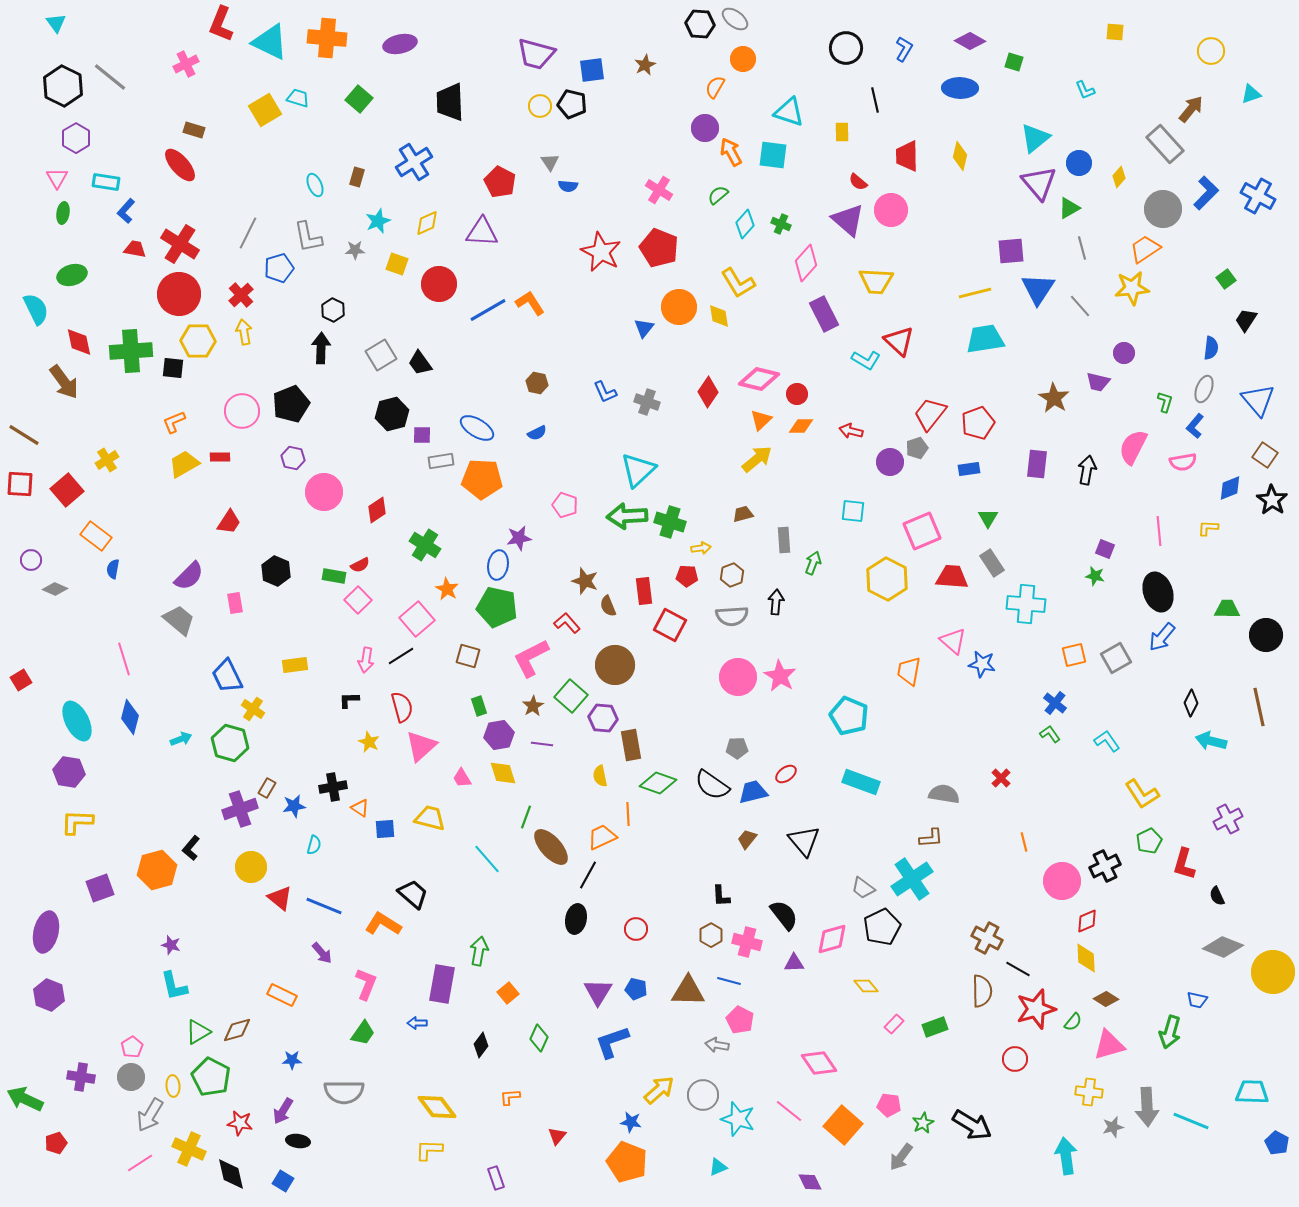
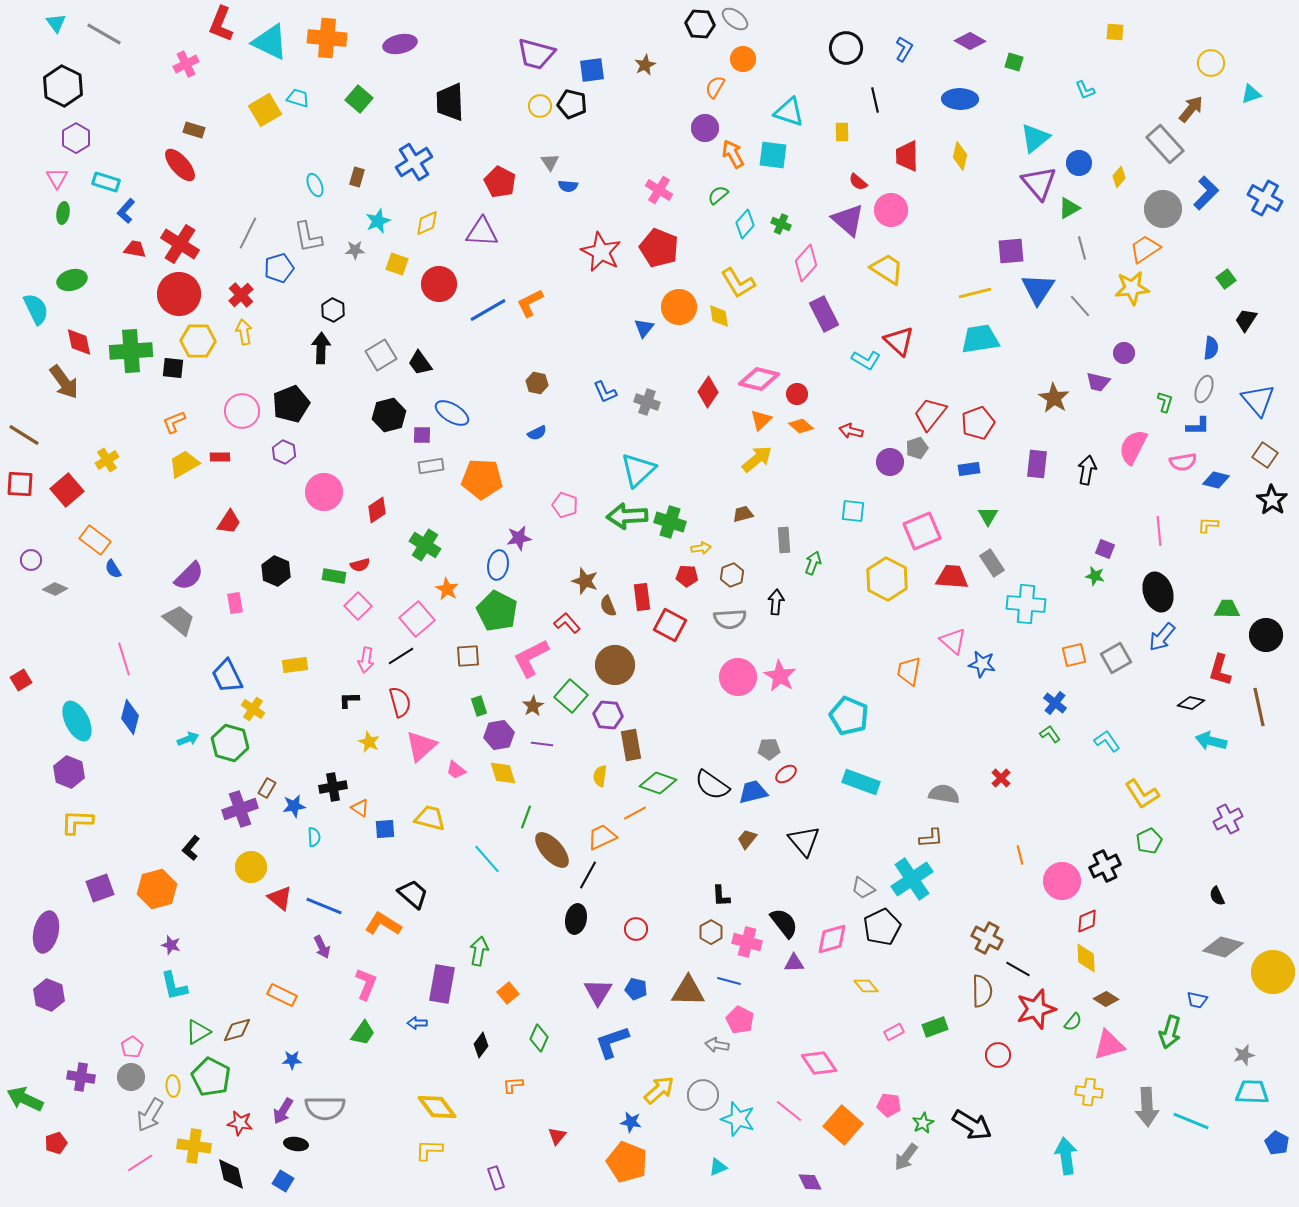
yellow circle at (1211, 51): moved 12 px down
gray line at (110, 77): moved 6 px left, 43 px up; rotated 9 degrees counterclockwise
blue ellipse at (960, 88): moved 11 px down
orange arrow at (731, 152): moved 2 px right, 2 px down
cyan rectangle at (106, 182): rotated 8 degrees clockwise
blue cross at (1258, 196): moved 7 px right, 2 px down
green ellipse at (72, 275): moved 5 px down
yellow trapezoid at (876, 281): moved 11 px right, 12 px up; rotated 150 degrees counterclockwise
orange L-shape at (530, 303): rotated 84 degrees counterclockwise
cyan trapezoid at (985, 339): moved 5 px left
black hexagon at (392, 414): moved 3 px left, 1 px down
orange diamond at (801, 426): rotated 40 degrees clockwise
blue L-shape at (1195, 426): moved 3 px right; rotated 130 degrees counterclockwise
blue ellipse at (477, 428): moved 25 px left, 15 px up
purple hexagon at (293, 458): moved 9 px left, 6 px up; rotated 10 degrees clockwise
gray rectangle at (441, 461): moved 10 px left, 5 px down
blue diamond at (1230, 488): moved 14 px left, 8 px up; rotated 36 degrees clockwise
green triangle at (988, 518): moved 2 px up
yellow L-shape at (1208, 528): moved 3 px up
orange rectangle at (96, 536): moved 1 px left, 4 px down
red semicircle at (360, 565): rotated 12 degrees clockwise
blue semicircle at (113, 569): rotated 42 degrees counterclockwise
red rectangle at (644, 591): moved 2 px left, 6 px down
pink square at (358, 600): moved 6 px down
green pentagon at (497, 607): moved 4 px down; rotated 15 degrees clockwise
gray semicircle at (732, 616): moved 2 px left, 3 px down
brown square at (468, 656): rotated 20 degrees counterclockwise
black diamond at (1191, 703): rotated 76 degrees clockwise
red semicircle at (402, 707): moved 2 px left, 5 px up
purple hexagon at (603, 718): moved 5 px right, 3 px up
cyan arrow at (181, 739): moved 7 px right
gray pentagon at (737, 748): moved 32 px right, 1 px down
purple hexagon at (69, 772): rotated 12 degrees clockwise
yellow semicircle at (600, 776): rotated 20 degrees clockwise
pink trapezoid at (462, 778): moved 6 px left, 8 px up; rotated 20 degrees counterclockwise
orange line at (628, 814): moved 7 px right, 1 px up; rotated 65 degrees clockwise
orange line at (1024, 842): moved 4 px left, 13 px down
cyan semicircle at (314, 845): moved 8 px up; rotated 18 degrees counterclockwise
brown ellipse at (551, 847): moved 1 px right, 3 px down
red L-shape at (1184, 864): moved 36 px right, 194 px up
orange hexagon at (157, 870): moved 19 px down
black semicircle at (784, 915): moved 8 px down
brown hexagon at (711, 935): moved 3 px up
gray diamond at (1223, 947): rotated 6 degrees counterclockwise
purple arrow at (322, 953): moved 6 px up; rotated 15 degrees clockwise
pink rectangle at (894, 1024): moved 8 px down; rotated 18 degrees clockwise
red circle at (1015, 1059): moved 17 px left, 4 px up
gray semicircle at (344, 1092): moved 19 px left, 16 px down
orange L-shape at (510, 1097): moved 3 px right, 12 px up
gray star at (1113, 1127): moved 131 px right, 72 px up
black ellipse at (298, 1141): moved 2 px left, 3 px down
yellow cross at (189, 1149): moved 5 px right, 3 px up; rotated 16 degrees counterclockwise
gray arrow at (901, 1157): moved 5 px right
